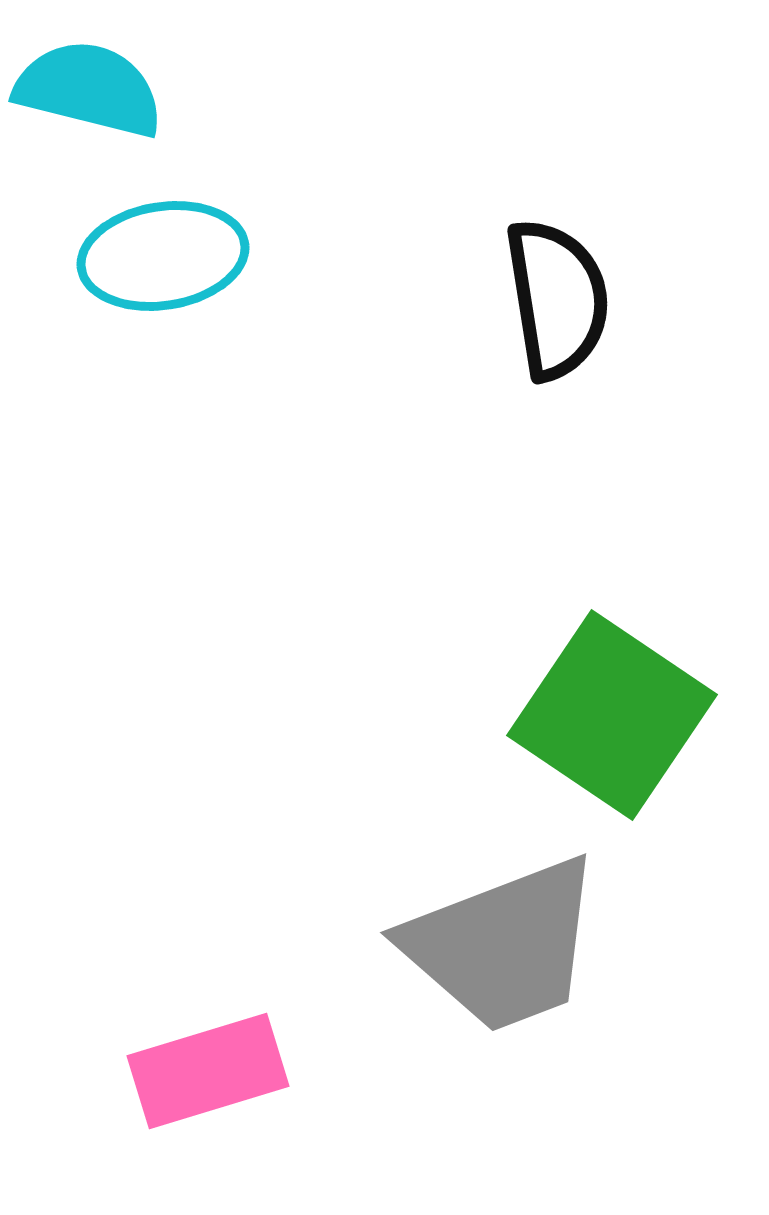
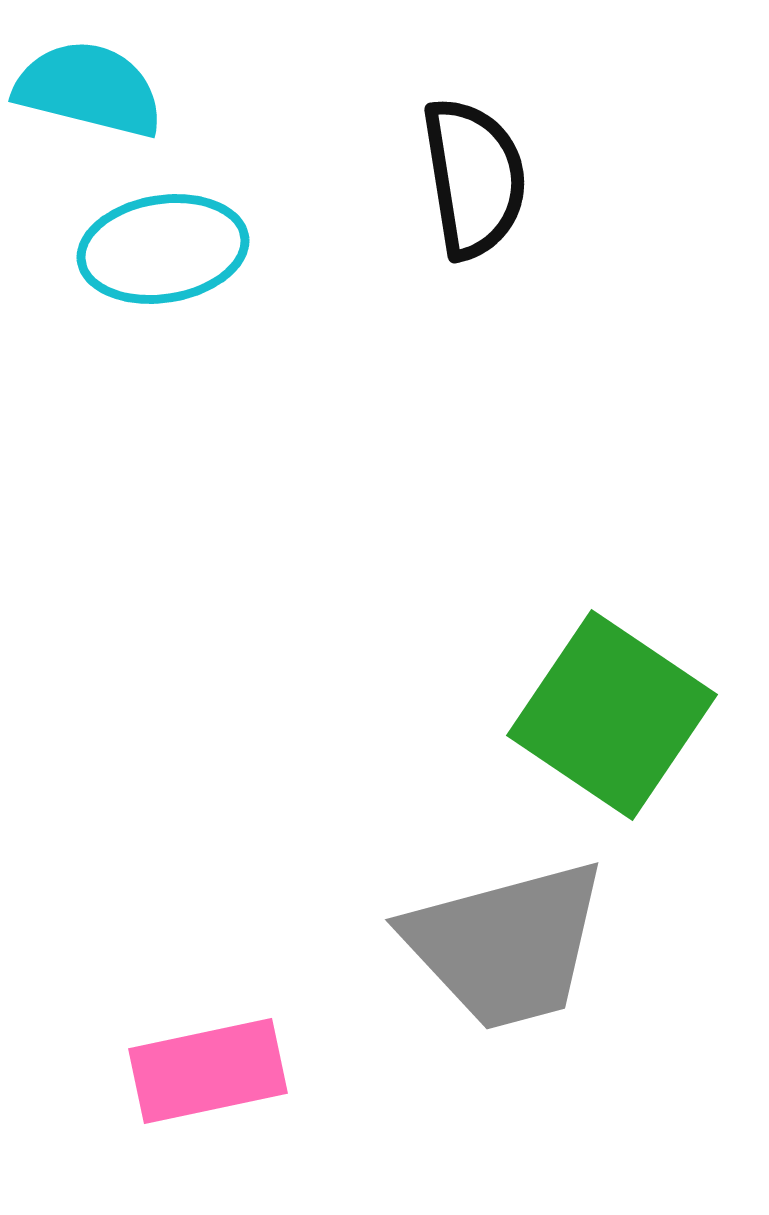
cyan ellipse: moved 7 px up
black semicircle: moved 83 px left, 121 px up
gray trapezoid: moved 3 px right; rotated 6 degrees clockwise
pink rectangle: rotated 5 degrees clockwise
